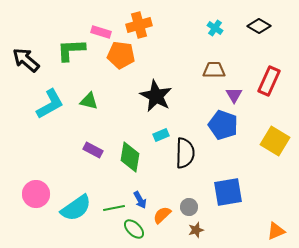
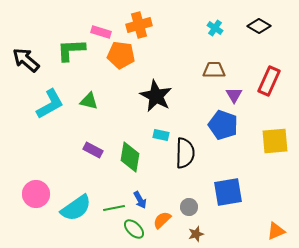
cyan rectangle: rotated 35 degrees clockwise
yellow square: rotated 36 degrees counterclockwise
orange semicircle: moved 5 px down
brown star: moved 4 px down
